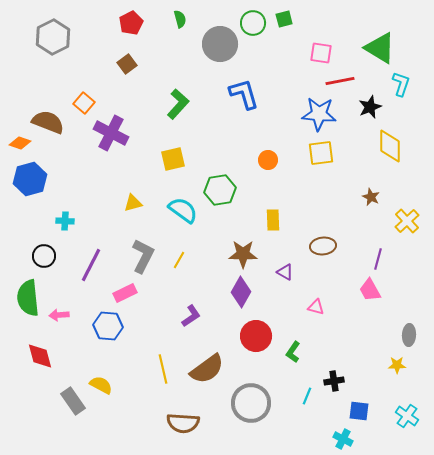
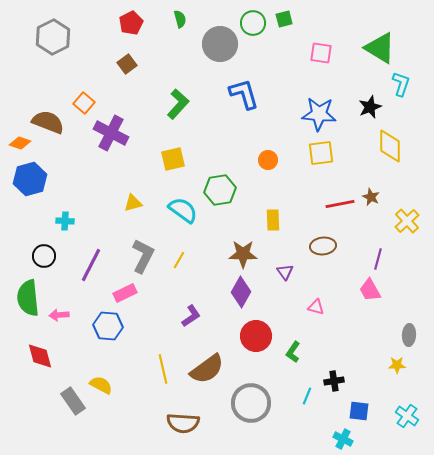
red line at (340, 81): moved 123 px down
purple triangle at (285, 272): rotated 24 degrees clockwise
